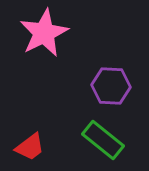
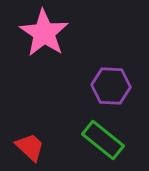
pink star: rotated 12 degrees counterclockwise
red trapezoid: rotated 100 degrees counterclockwise
